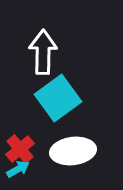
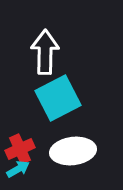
white arrow: moved 2 px right
cyan square: rotated 9 degrees clockwise
red cross: rotated 16 degrees clockwise
